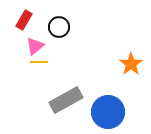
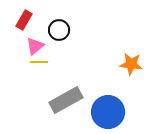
black circle: moved 3 px down
orange star: rotated 30 degrees counterclockwise
